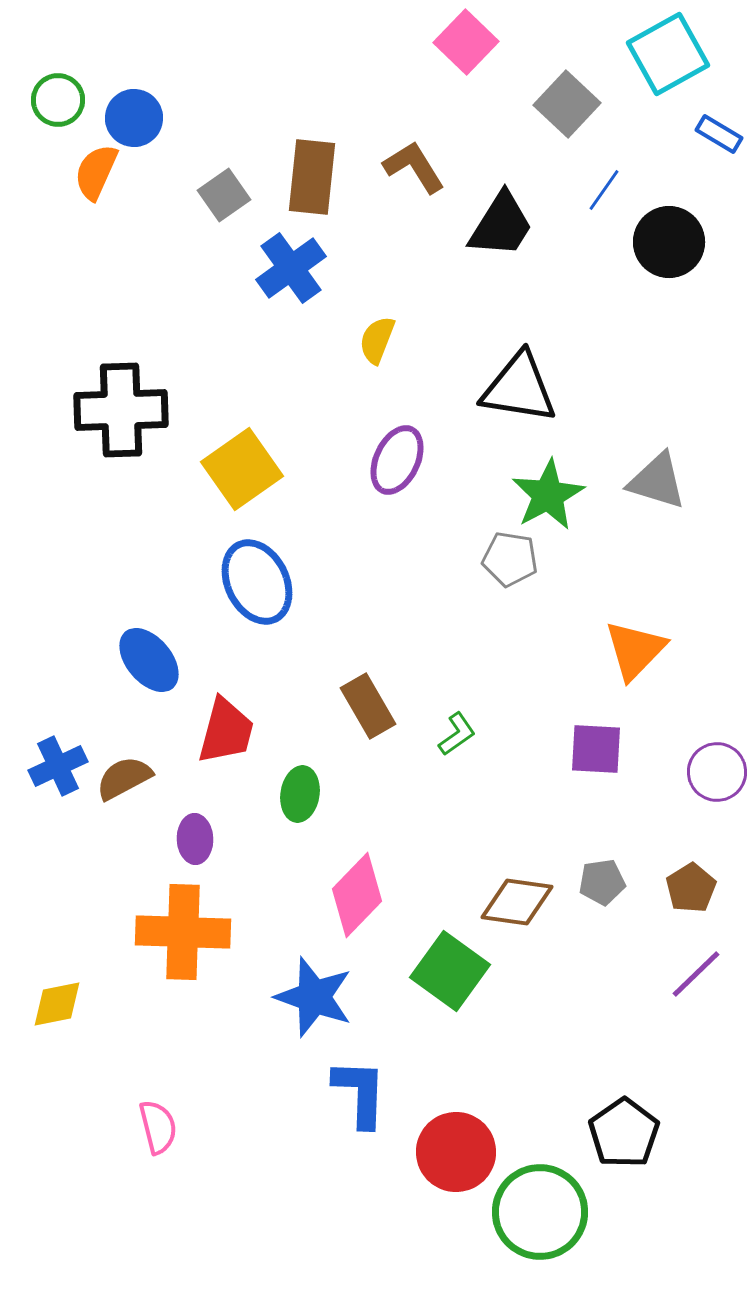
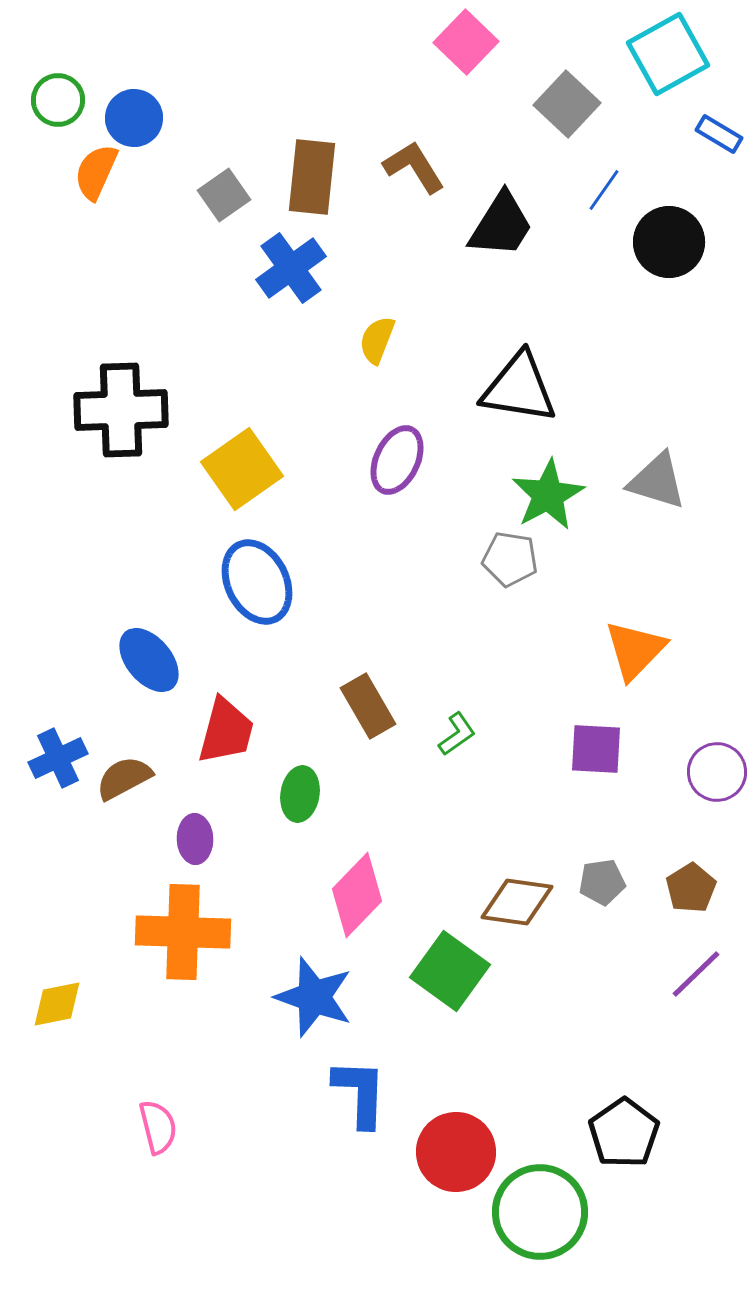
blue cross at (58, 766): moved 8 px up
